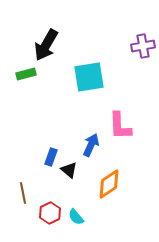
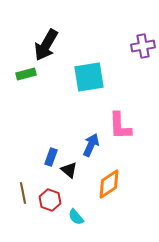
red hexagon: moved 13 px up; rotated 15 degrees counterclockwise
